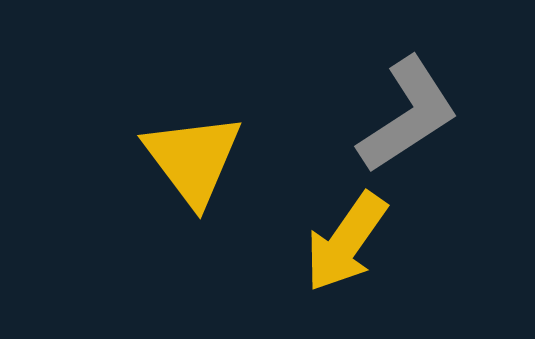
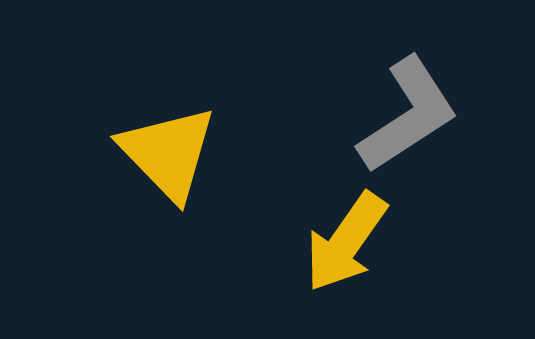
yellow triangle: moved 25 px left, 6 px up; rotated 7 degrees counterclockwise
